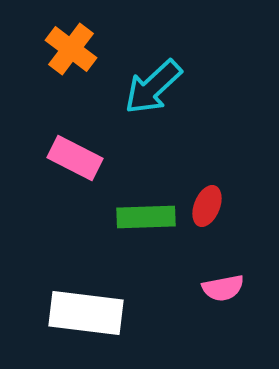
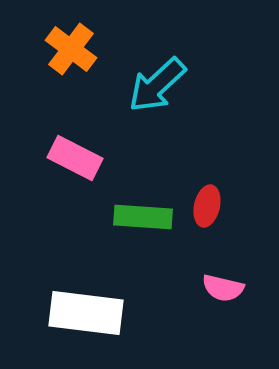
cyan arrow: moved 4 px right, 2 px up
red ellipse: rotated 9 degrees counterclockwise
green rectangle: moved 3 px left; rotated 6 degrees clockwise
pink semicircle: rotated 24 degrees clockwise
